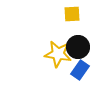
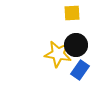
yellow square: moved 1 px up
black circle: moved 2 px left, 2 px up
